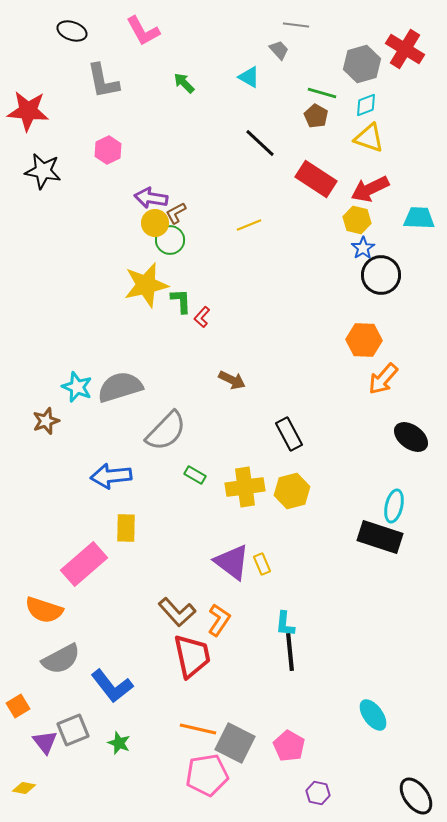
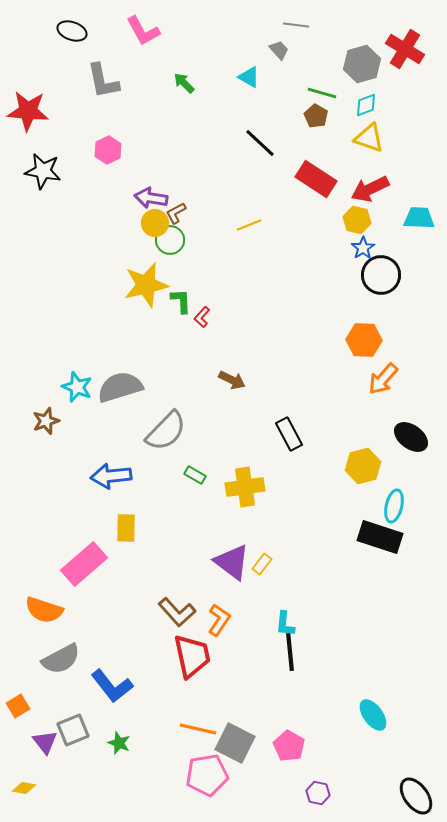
yellow hexagon at (292, 491): moved 71 px right, 25 px up
yellow rectangle at (262, 564): rotated 60 degrees clockwise
